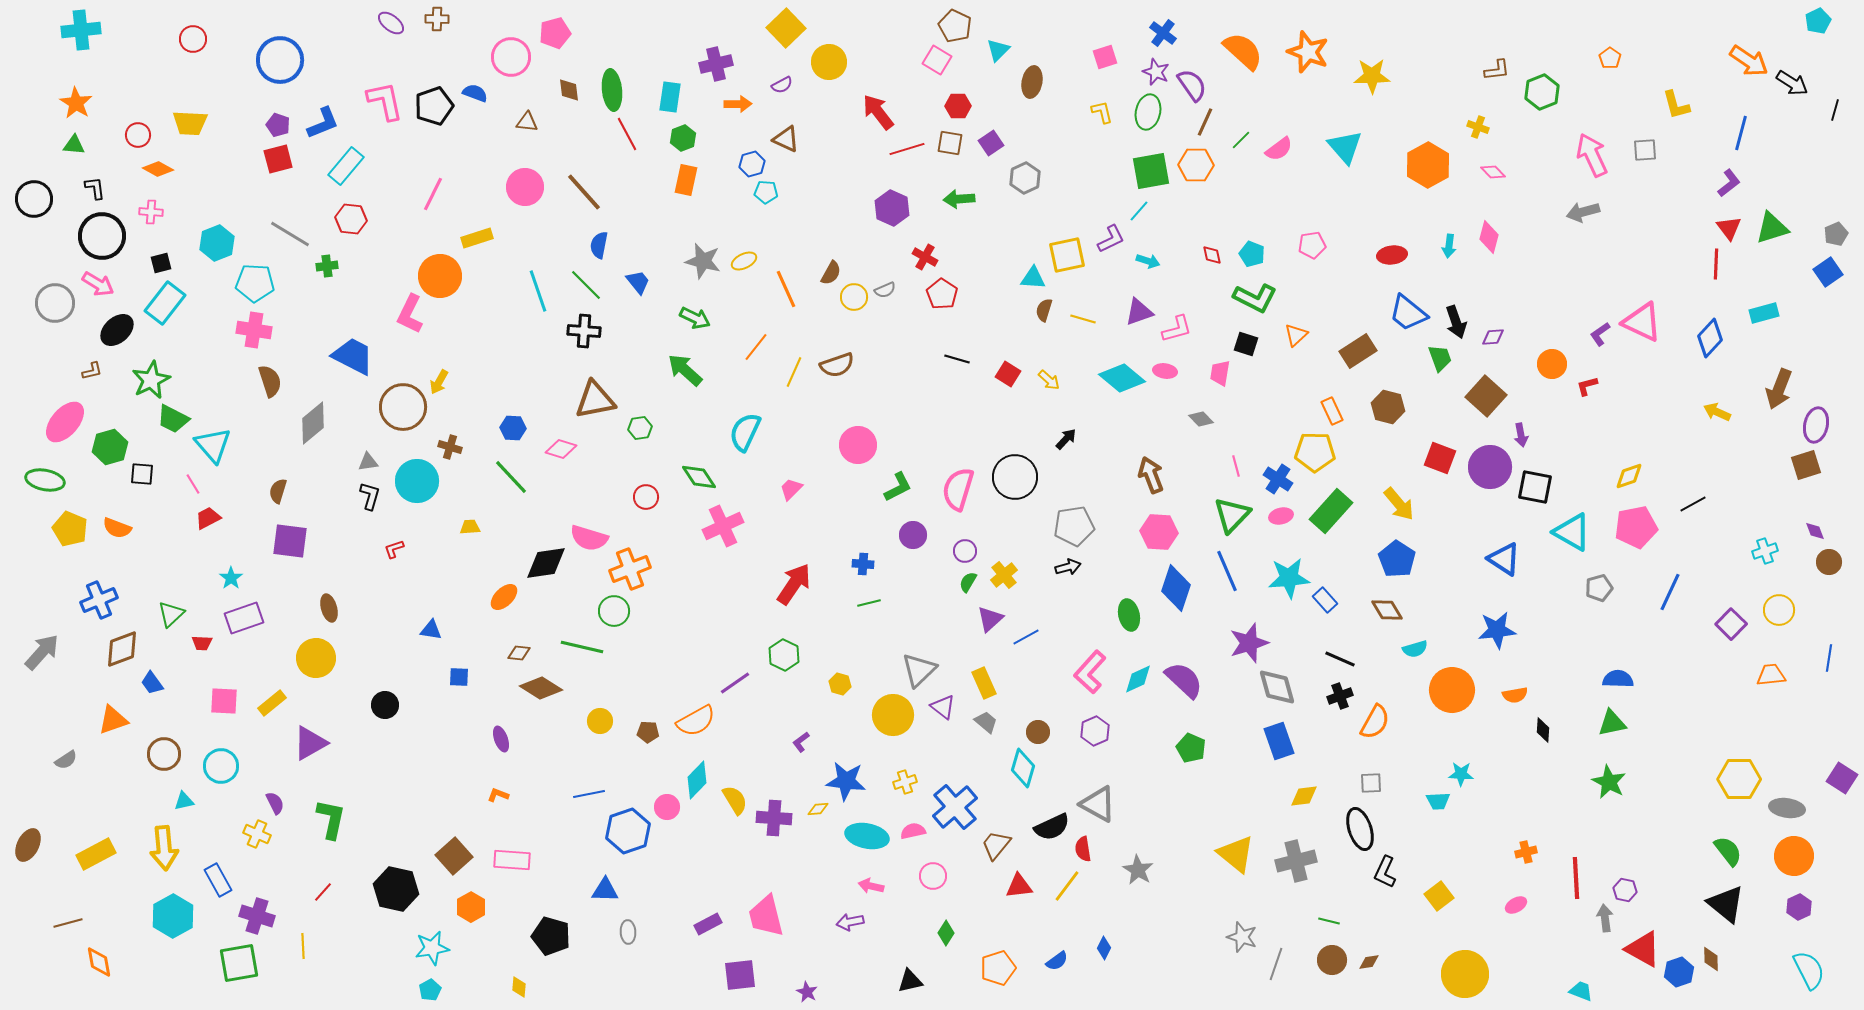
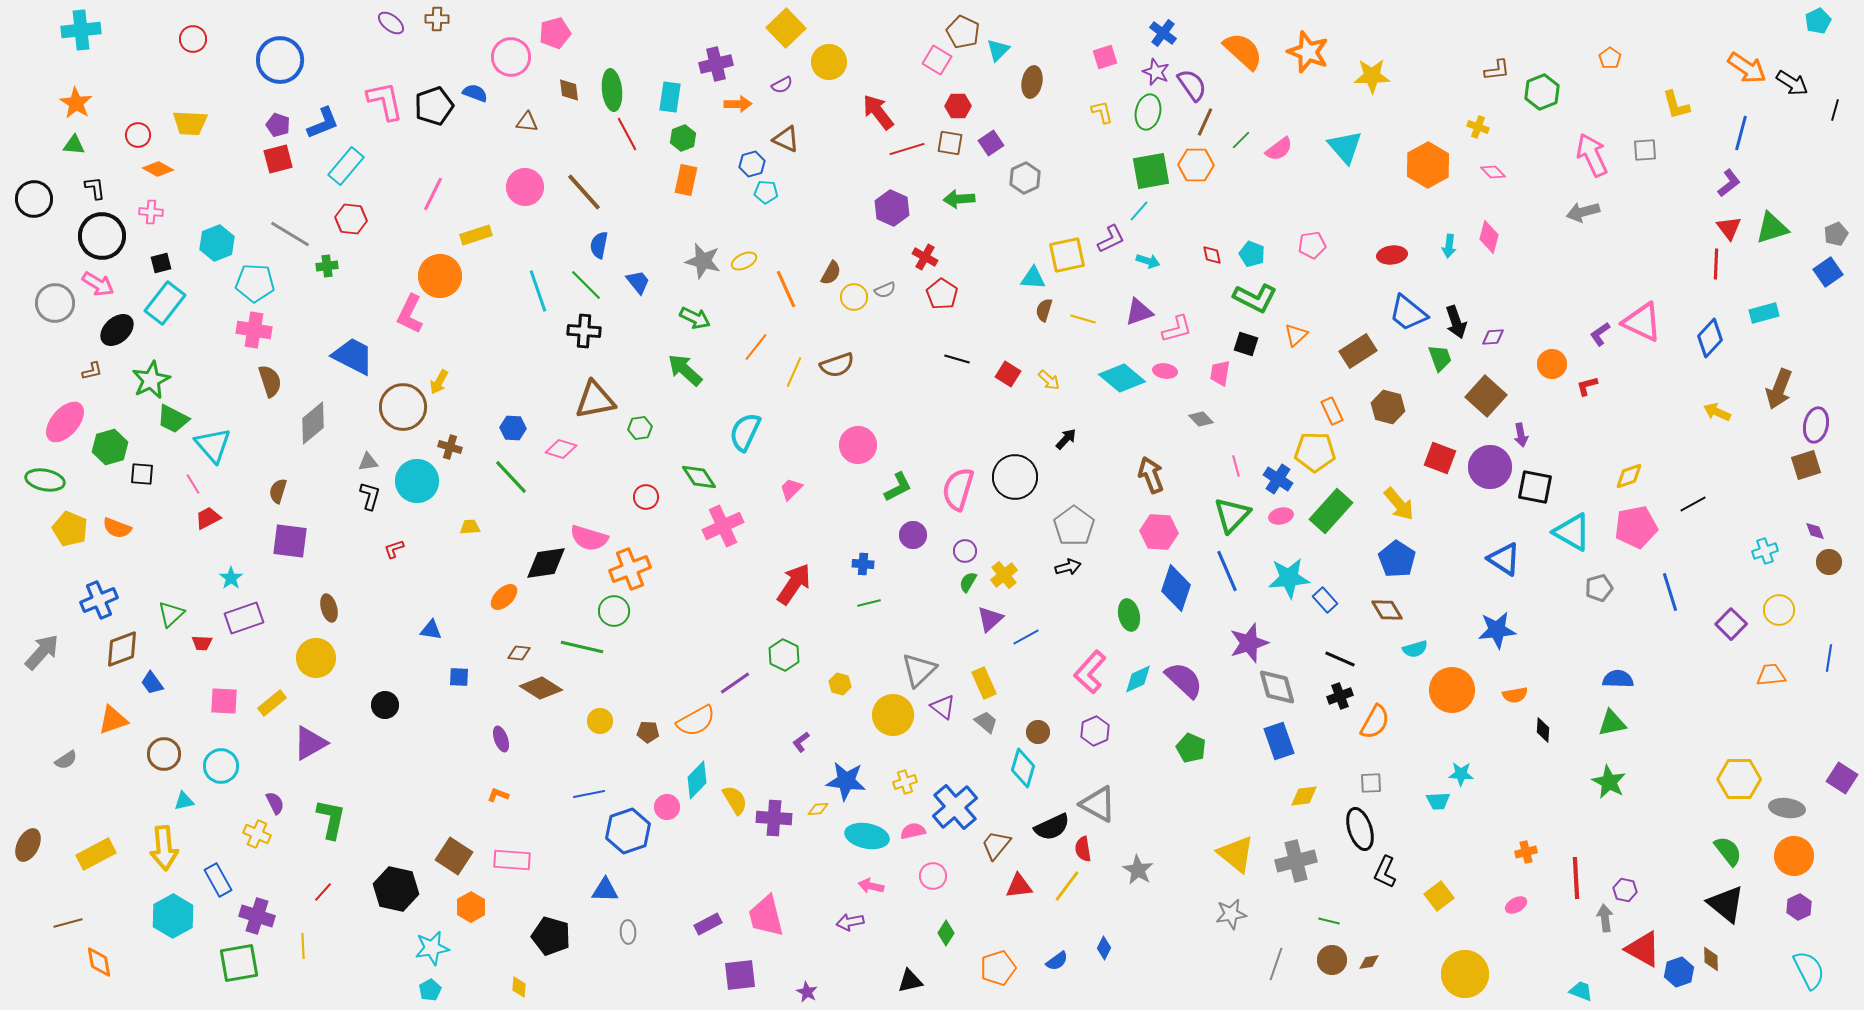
brown pentagon at (955, 26): moved 8 px right, 6 px down
orange arrow at (1749, 61): moved 2 px left, 7 px down
yellow rectangle at (477, 238): moved 1 px left, 3 px up
gray pentagon at (1074, 526): rotated 27 degrees counterclockwise
blue line at (1670, 592): rotated 42 degrees counterclockwise
brown square at (454, 856): rotated 15 degrees counterclockwise
gray star at (1242, 937): moved 11 px left, 23 px up; rotated 28 degrees counterclockwise
